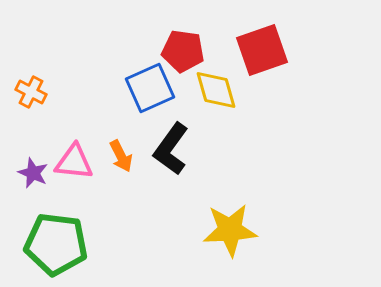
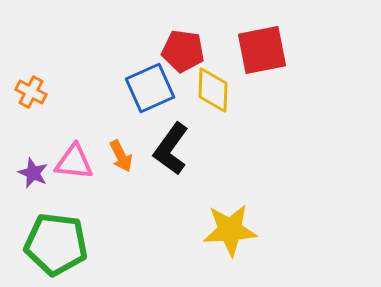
red square: rotated 8 degrees clockwise
yellow diamond: moved 3 px left; rotated 18 degrees clockwise
